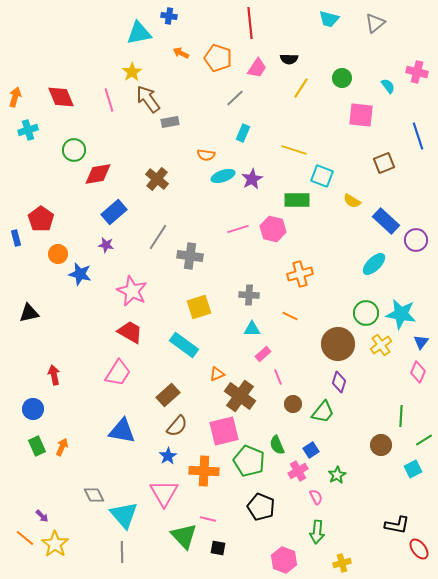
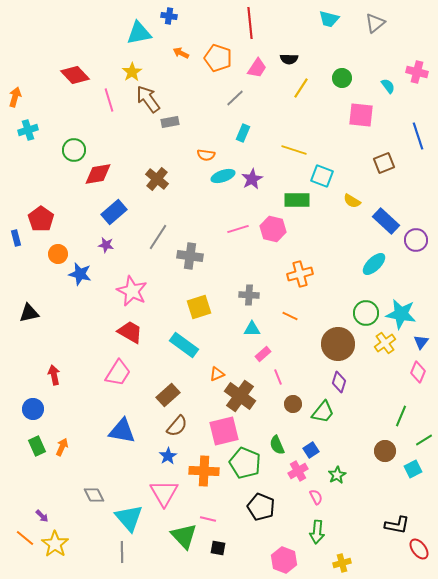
red diamond at (61, 97): moved 14 px right, 22 px up; rotated 20 degrees counterclockwise
yellow cross at (381, 345): moved 4 px right, 2 px up
green line at (401, 416): rotated 20 degrees clockwise
brown circle at (381, 445): moved 4 px right, 6 px down
green pentagon at (249, 461): moved 4 px left, 2 px down
cyan triangle at (124, 515): moved 5 px right, 3 px down
